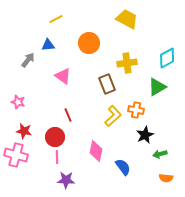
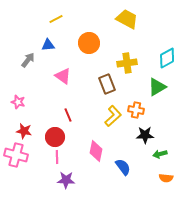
black star: rotated 24 degrees clockwise
